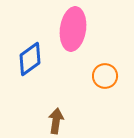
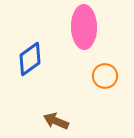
pink ellipse: moved 11 px right, 2 px up; rotated 9 degrees counterclockwise
brown arrow: rotated 75 degrees counterclockwise
